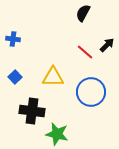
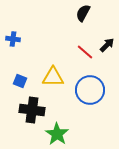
blue square: moved 5 px right, 4 px down; rotated 24 degrees counterclockwise
blue circle: moved 1 px left, 2 px up
black cross: moved 1 px up
green star: rotated 20 degrees clockwise
